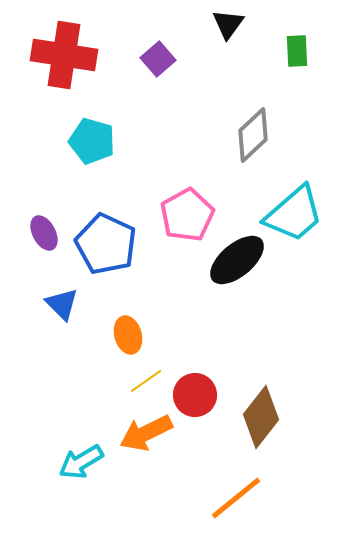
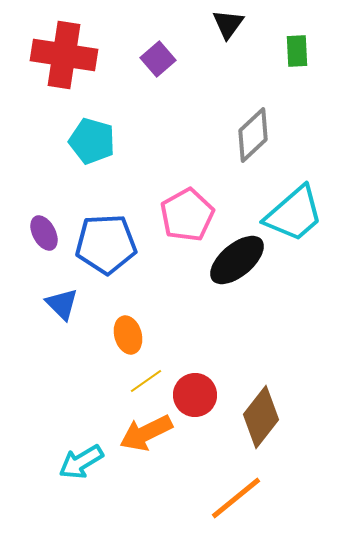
blue pentagon: rotated 28 degrees counterclockwise
